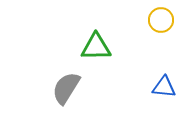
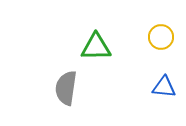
yellow circle: moved 17 px down
gray semicircle: rotated 24 degrees counterclockwise
